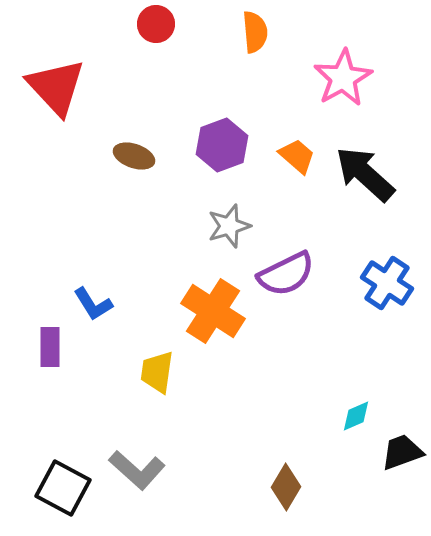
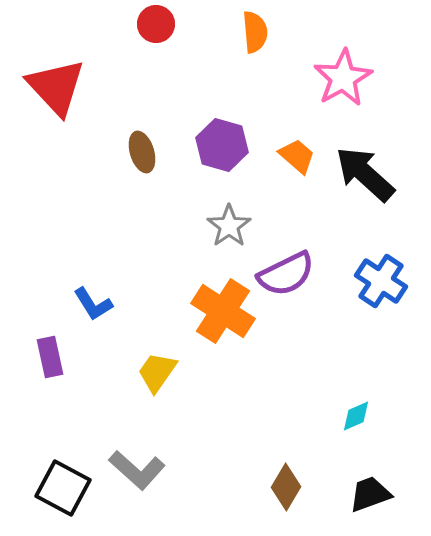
purple hexagon: rotated 24 degrees counterclockwise
brown ellipse: moved 8 px right, 4 px up; rotated 54 degrees clockwise
gray star: rotated 18 degrees counterclockwise
blue cross: moved 6 px left, 2 px up
orange cross: moved 10 px right
purple rectangle: moved 10 px down; rotated 12 degrees counterclockwise
yellow trapezoid: rotated 27 degrees clockwise
black trapezoid: moved 32 px left, 42 px down
